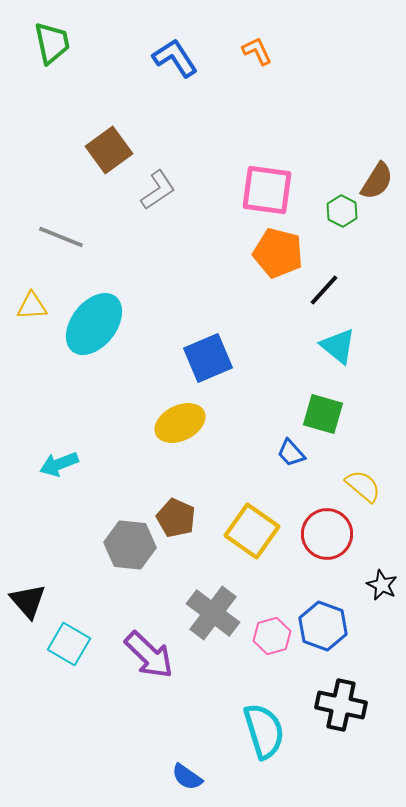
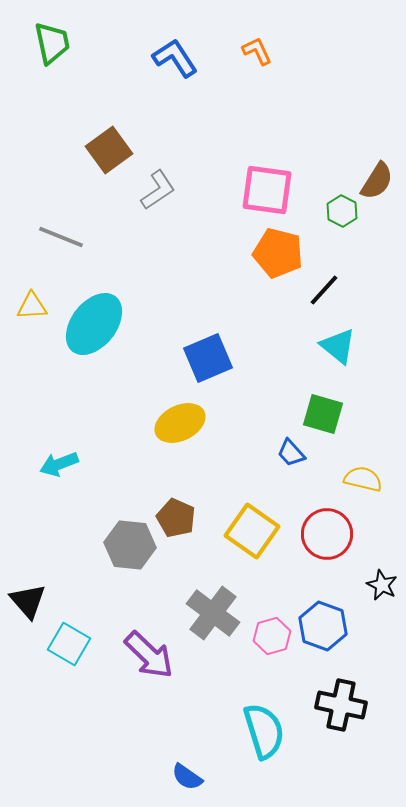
yellow semicircle: moved 7 px up; rotated 27 degrees counterclockwise
